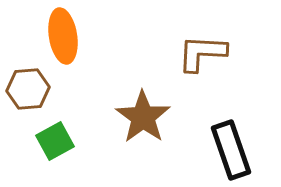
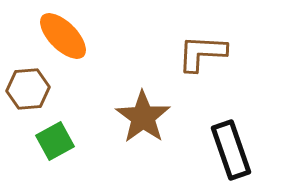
orange ellipse: rotated 36 degrees counterclockwise
